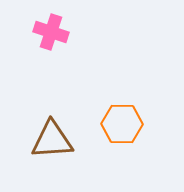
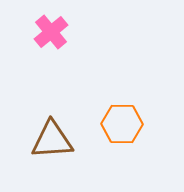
pink cross: rotated 32 degrees clockwise
